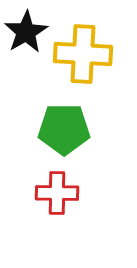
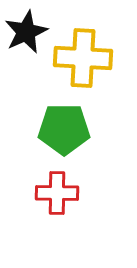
black star: rotated 6 degrees clockwise
yellow cross: moved 4 px down
